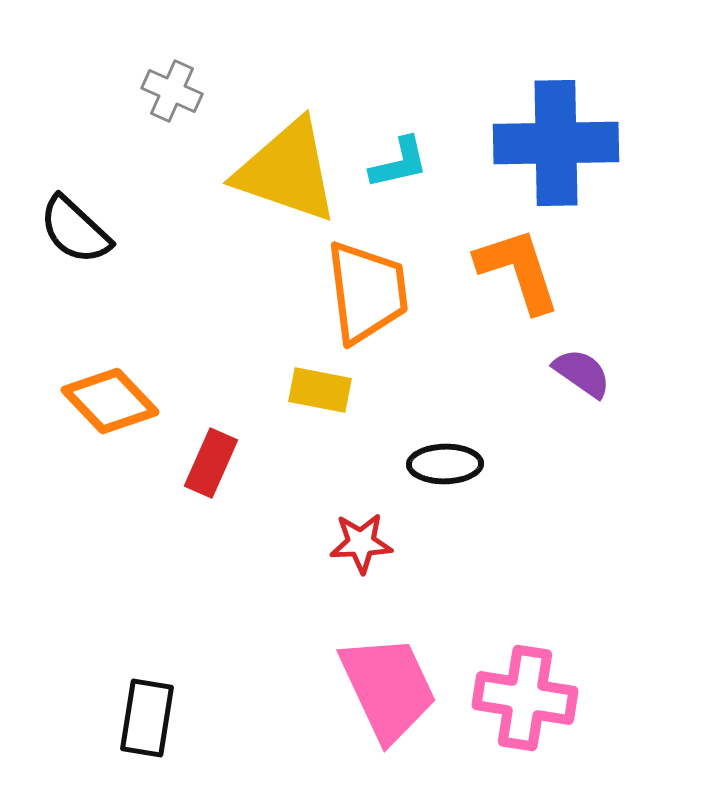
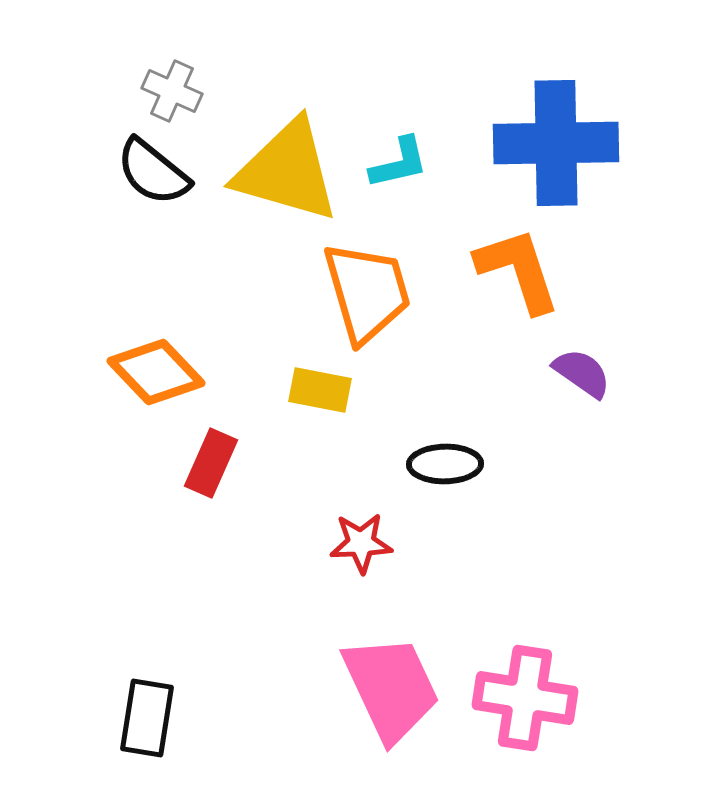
yellow triangle: rotated 3 degrees counterclockwise
black semicircle: moved 78 px right, 58 px up; rotated 4 degrees counterclockwise
orange trapezoid: rotated 9 degrees counterclockwise
orange diamond: moved 46 px right, 29 px up
pink trapezoid: moved 3 px right
